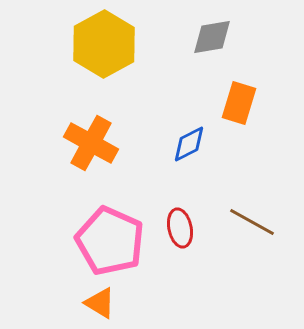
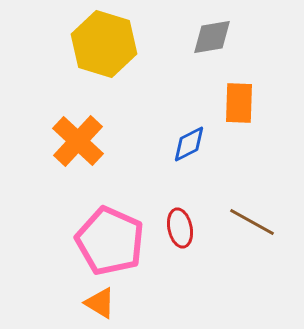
yellow hexagon: rotated 14 degrees counterclockwise
orange rectangle: rotated 15 degrees counterclockwise
orange cross: moved 13 px left, 2 px up; rotated 14 degrees clockwise
